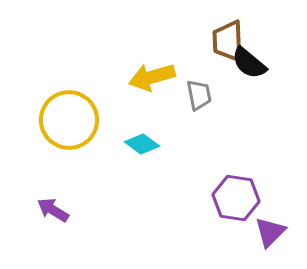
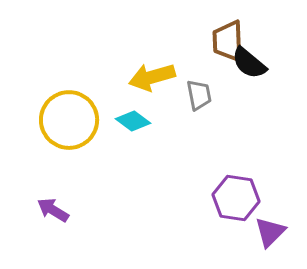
cyan diamond: moved 9 px left, 23 px up
